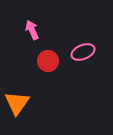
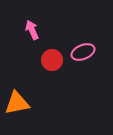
red circle: moved 4 px right, 1 px up
orange triangle: rotated 44 degrees clockwise
